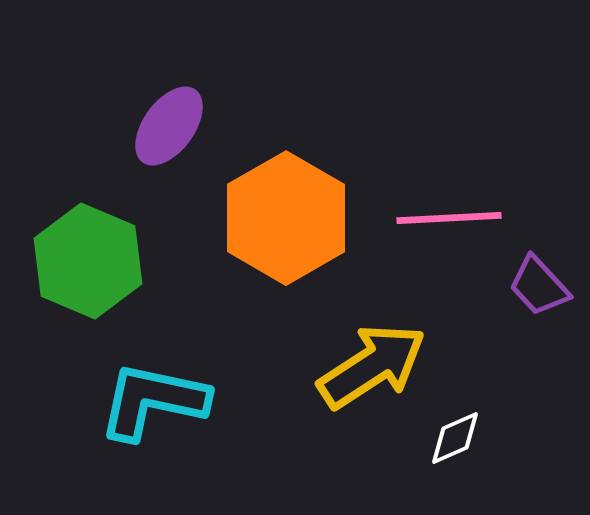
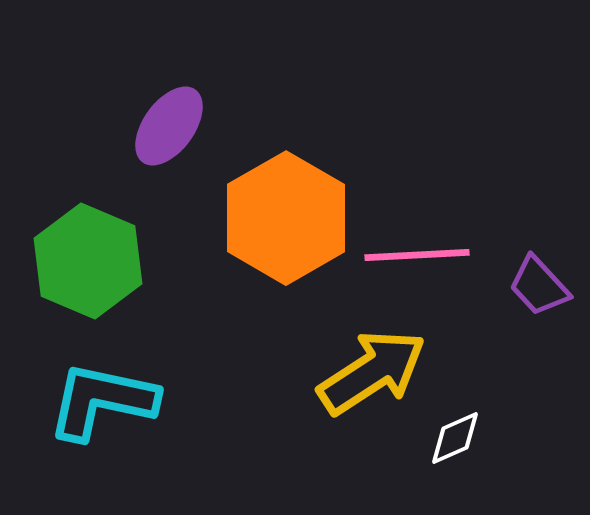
pink line: moved 32 px left, 37 px down
yellow arrow: moved 6 px down
cyan L-shape: moved 51 px left
